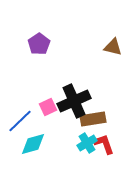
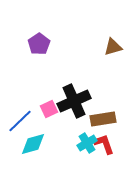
brown triangle: rotated 30 degrees counterclockwise
pink square: moved 1 px right, 2 px down
brown rectangle: moved 10 px right
